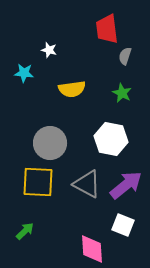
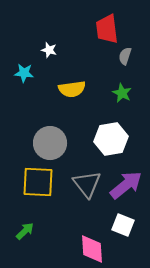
white hexagon: rotated 20 degrees counterclockwise
gray triangle: rotated 24 degrees clockwise
